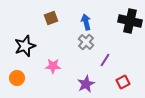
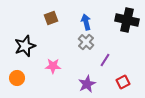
black cross: moved 3 px left, 1 px up
purple star: moved 1 px right
